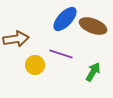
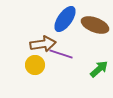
blue ellipse: rotated 8 degrees counterclockwise
brown ellipse: moved 2 px right, 1 px up
brown arrow: moved 27 px right, 5 px down
green arrow: moved 6 px right, 3 px up; rotated 18 degrees clockwise
